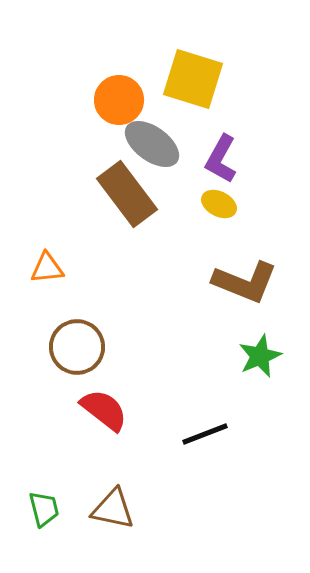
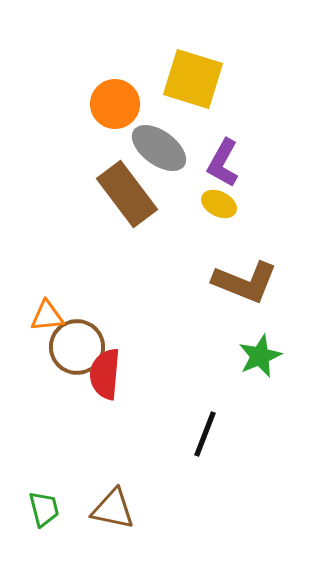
orange circle: moved 4 px left, 4 px down
gray ellipse: moved 7 px right, 4 px down
purple L-shape: moved 2 px right, 4 px down
orange triangle: moved 48 px down
red semicircle: moved 1 px right, 36 px up; rotated 123 degrees counterclockwise
black line: rotated 48 degrees counterclockwise
